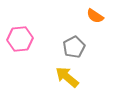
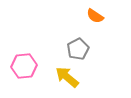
pink hexagon: moved 4 px right, 27 px down
gray pentagon: moved 4 px right, 2 px down
